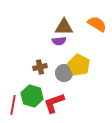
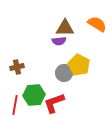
brown triangle: moved 1 px right, 1 px down
brown cross: moved 23 px left
green hexagon: moved 2 px right, 1 px up; rotated 20 degrees counterclockwise
red line: moved 2 px right
